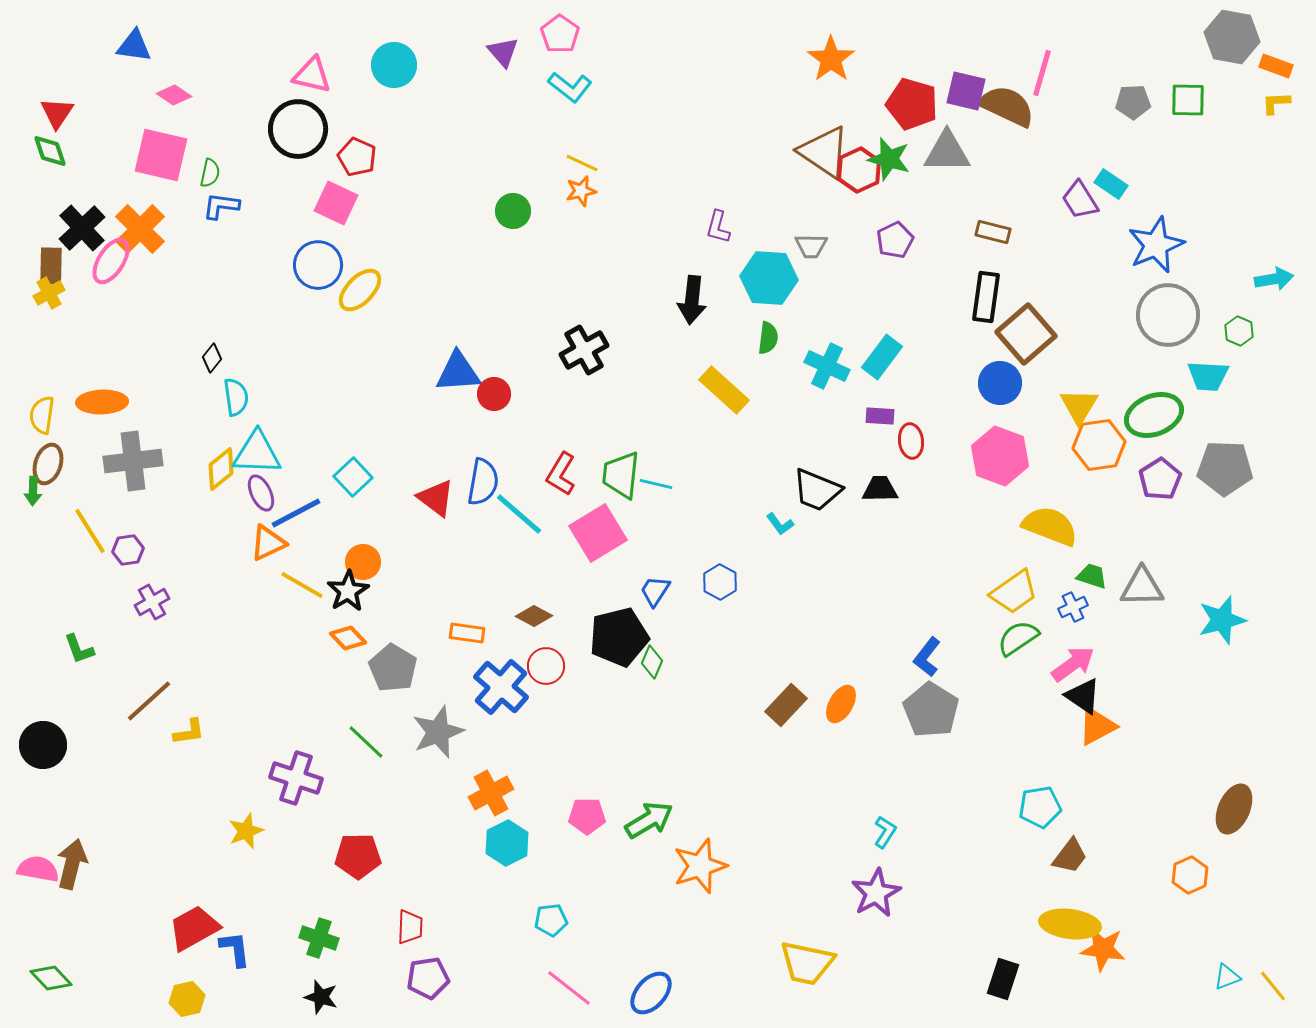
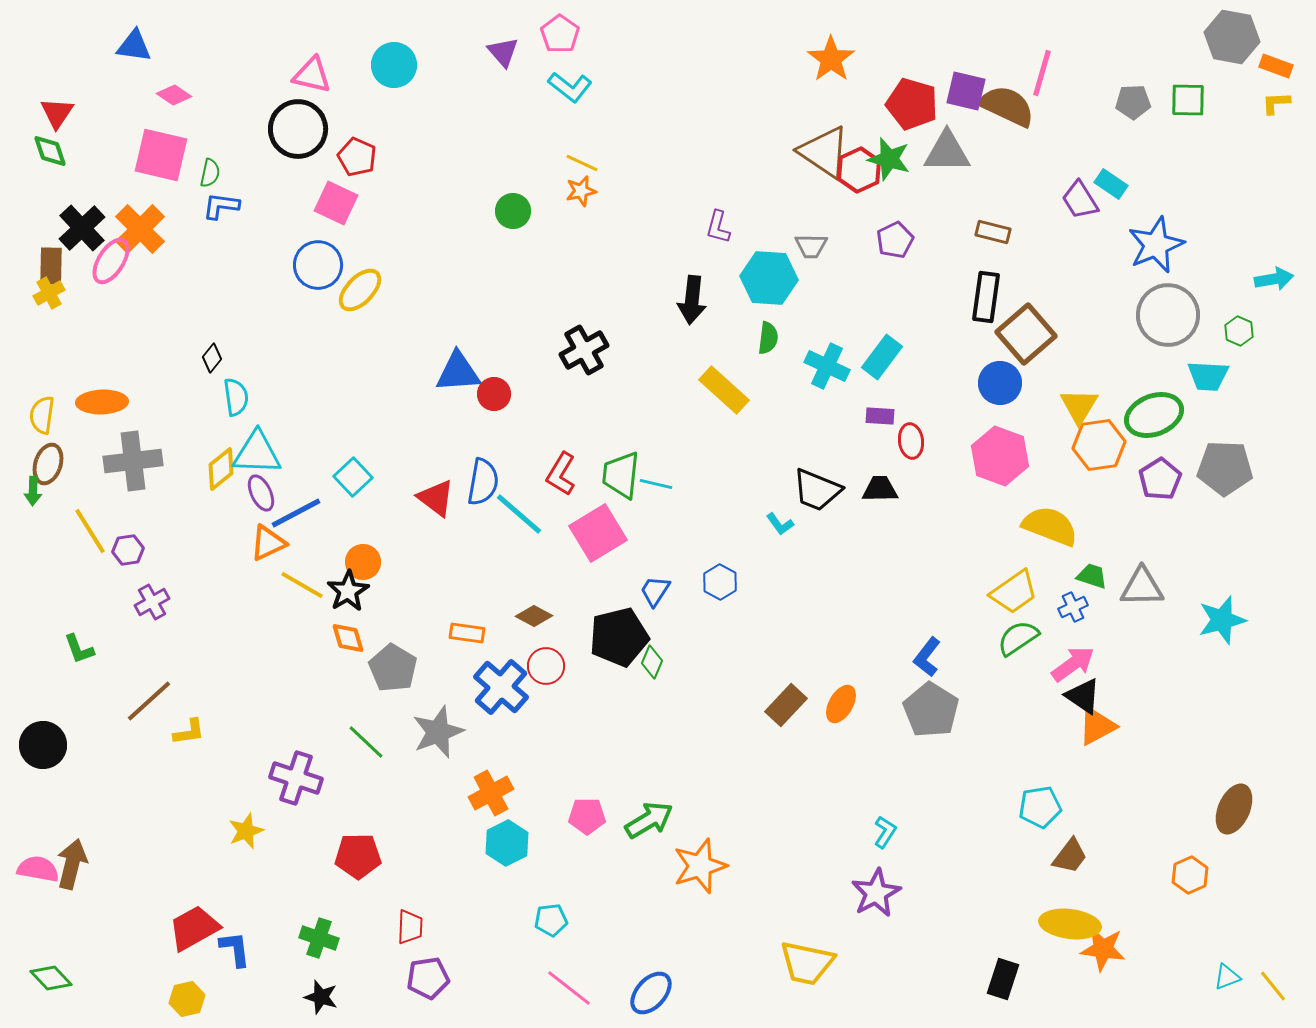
orange diamond at (348, 638): rotated 27 degrees clockwise
